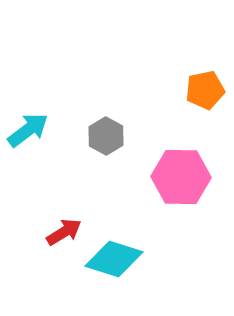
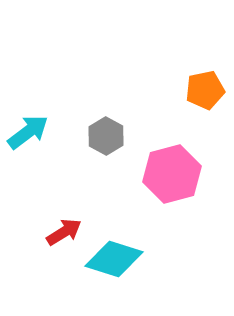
cyan arrow: moved 2 px down
pink hexagon: moved 9 px left, 3 px up; rotated 16 degrees counterclockwise
